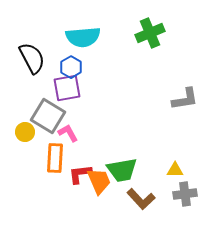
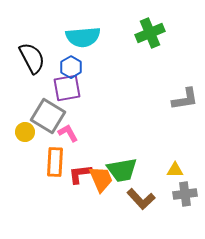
orange rectangle: moved 4 px down
orange trapezoid: moved 2 px right, 2 px up
